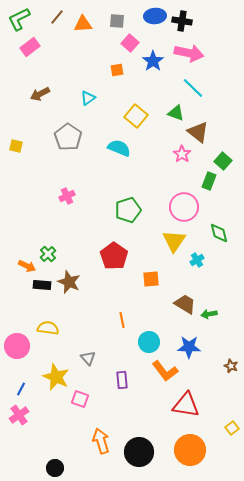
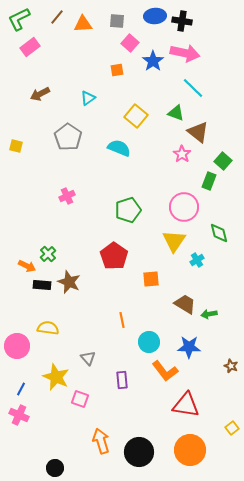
pink arrow at (189, 53): moved 4 px left
pink cross at (19, 415): rotated 30 degrees counterclockwise
